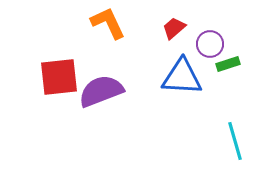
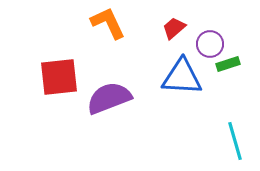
purple semicircle: moved 8 px right, 7 px down
